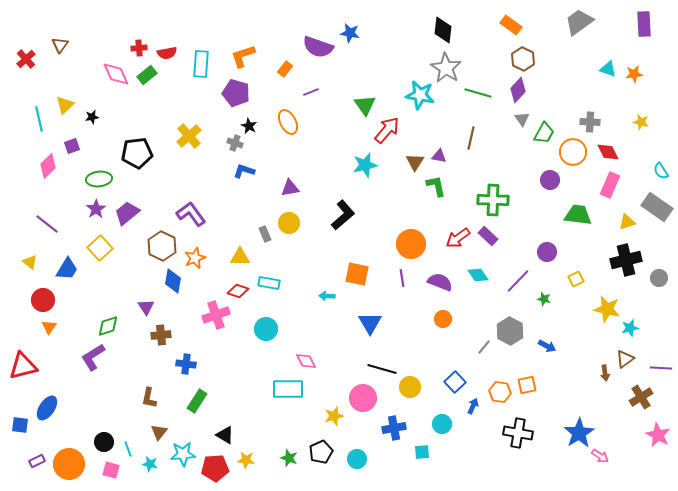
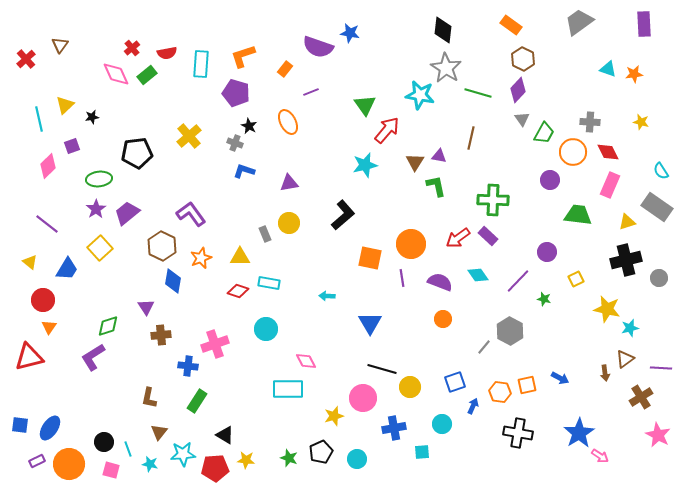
red cross at (139, 48): moved 7 px left; rotated 35 degrees counterclockwise
purple triangle at (290, 188): moved 1 px left, 5 px up
orange star at (195, 258): moved 6 px right
orange square at (357, 274): moved 13 px right, 16 px up
pink cross at (216, 315): moved 1 px left, 29 px down
blue arrow at (547, 346): moved 13 px right, 32 px down
blue cross at (186, 364): moved 2 px right, 2 px down
red triangle at (23, 366): moved 6 px right, 9 px up
blue square at (455, 382): rotated 25 degrees clockwise
blue ellipse at (47, 408): moved 3 px right, 20 px down
